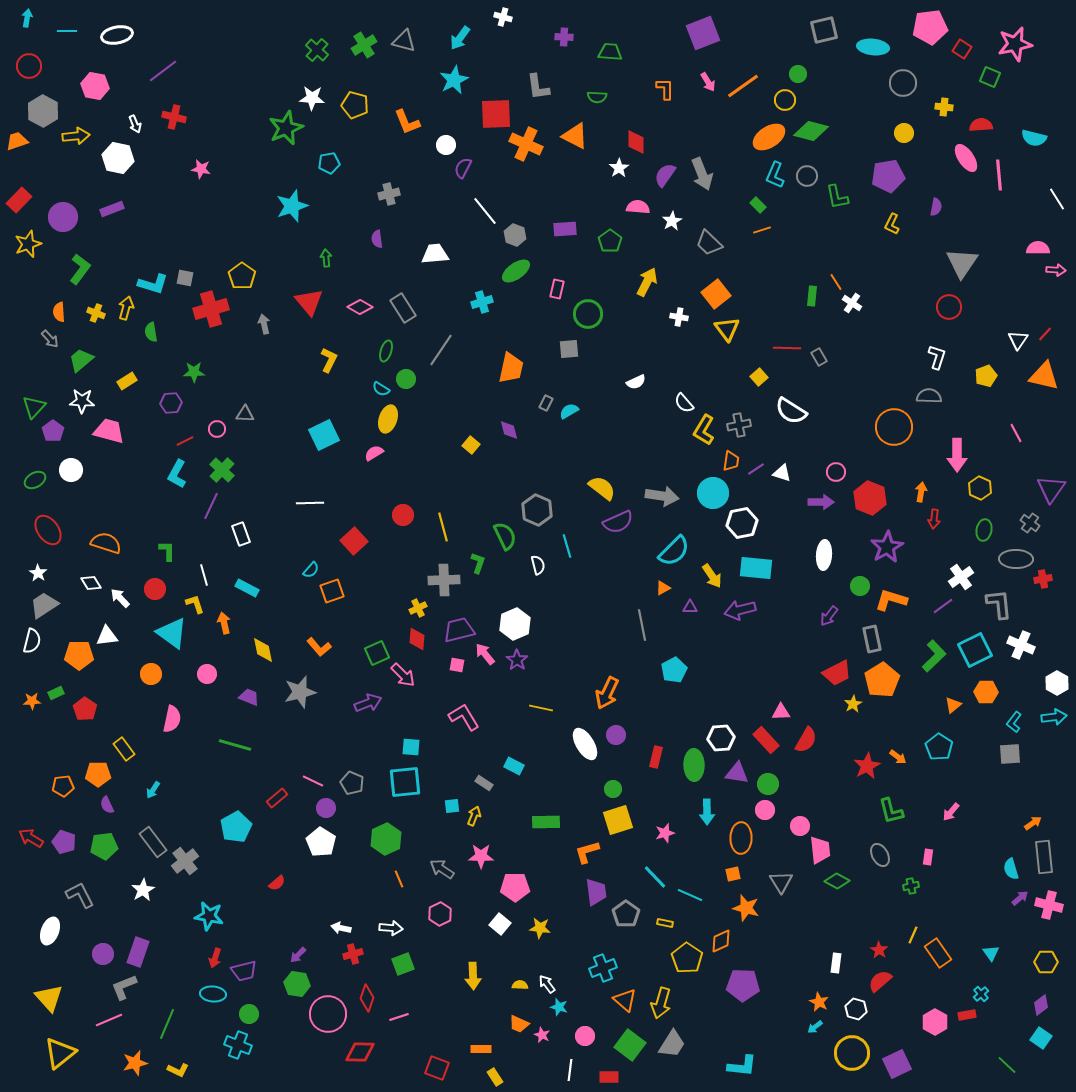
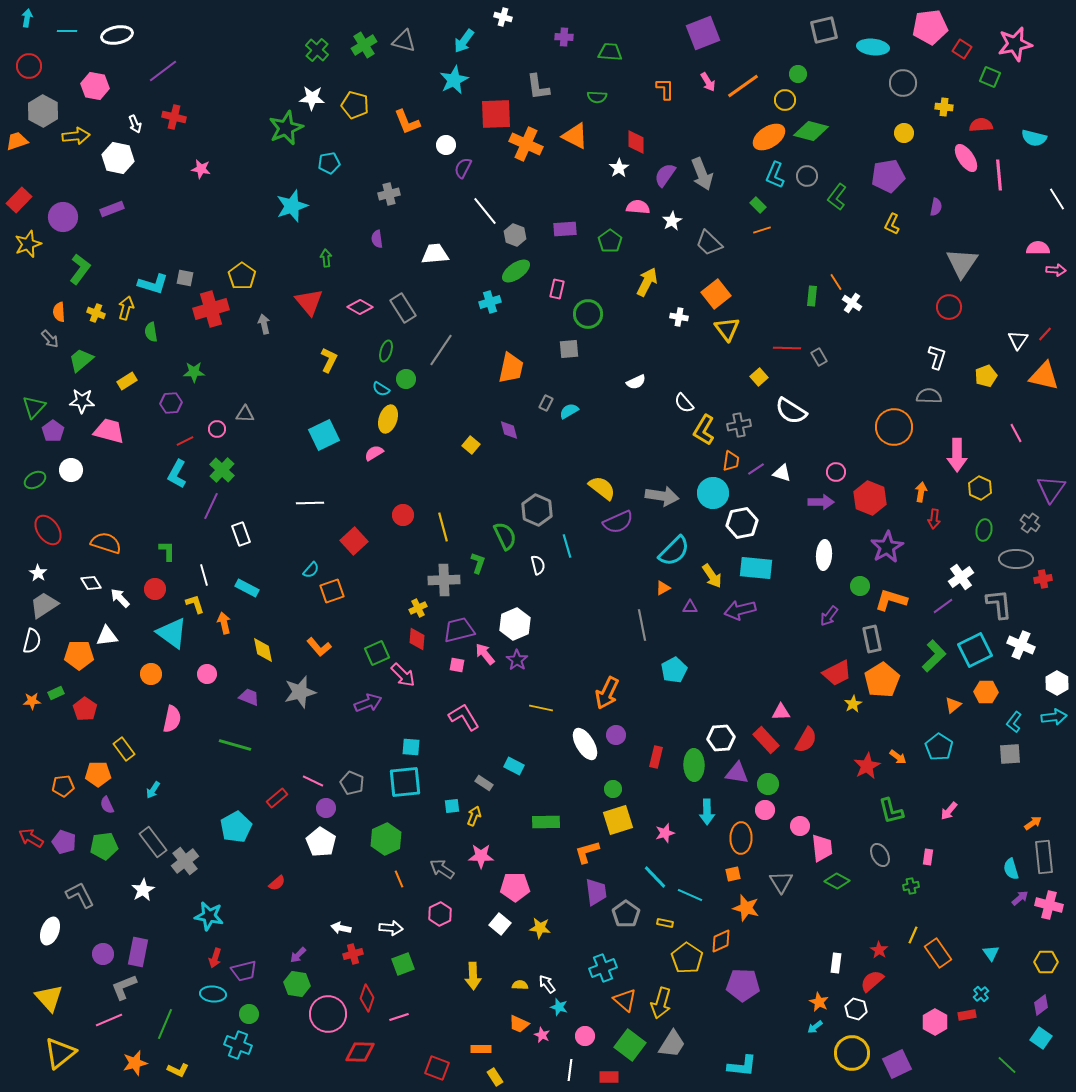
cyan arrow at (460, 38): moved 4 px right, 3 px down
green L-shape at (837, 197): rotated 48 degrees clockwise
cyan cross at (482, 302): moved 8 px right
pink arrow at (951, 812): moved 2 px left, 1 px up
pink trapezoid at (820, 850): moved 2 px right, 2 px up
purple rectangle at (138, 952): rotated 8 degrees counterclockwise
red semicircle at (880, 981): moved 8 px left
green line at (167, 1024): moved 2 px left
